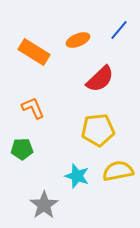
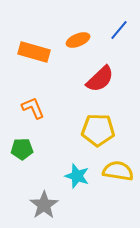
orange rectangle: rotated 16 degrees counterclockwise
yellow pentagon: rotated 8 degrees clockwise
yellow semicircle: rotated 20 degrees clockwise
